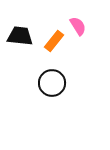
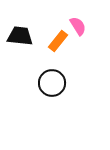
orange rectangle: moved 4 px right
